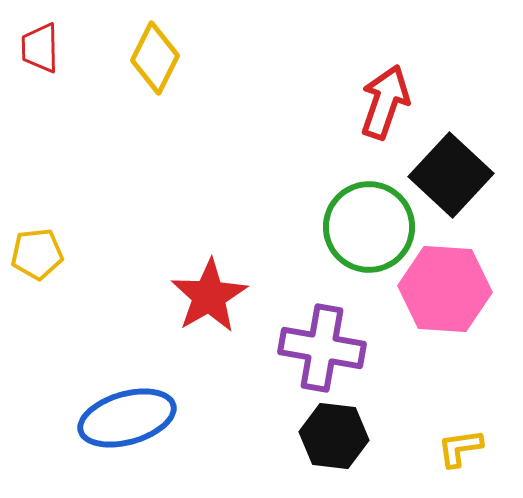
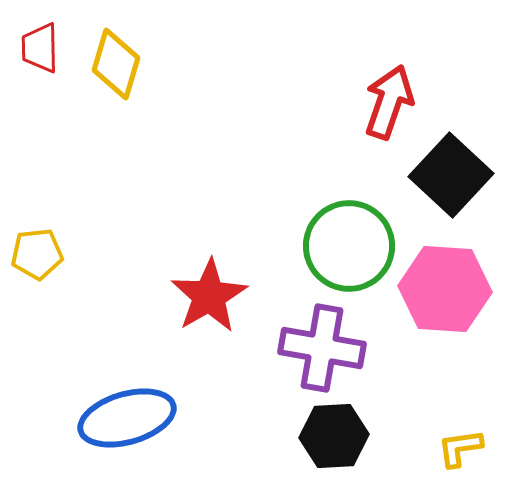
yellow diamond: moved 39 px left, 6 px down; rotated 10 degrees counterclockwise
red arrow: moved 4 px right
green circle: moved 20 px left, 19 px down
black hexagon: rotated 10 degrees counterclockwise
